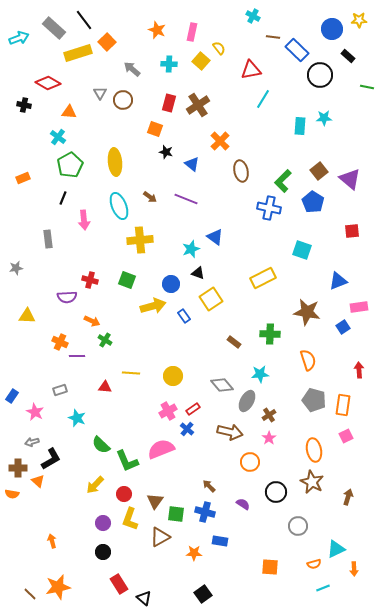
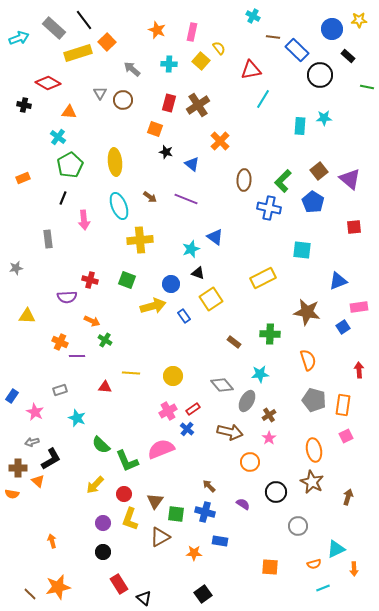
brown ellipse at (241, 171): moved 3 px right, 9 px down; rotated 15 degrees clockwise
red square at (352, 231): moved 2 px right, 4 px up
cyan square at (302, 250): rotated 12 degrees counterclockwise
